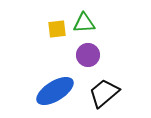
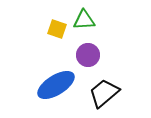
green triangle: moved 3 px up
yellow square: rotated 24 degrees clockwise
blue ellipse: moved 1 px right, 6 px up
